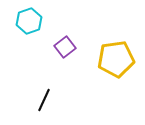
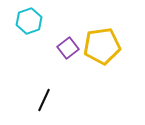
purple square: moved 3 px right, 1 px down
yellow pentagon: moved 14 px left, 13 px up
